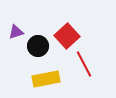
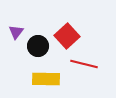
purple triangle: rotated 35 degrees counterclockwise
red line: rotated 48 degrees counterclockwise
yellow rectangle: rotated 12 degrees clockwise
